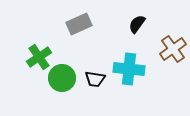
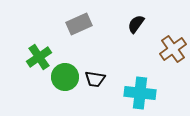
black semicircle: moved 1 px left
cyan cross: moved 11 px right, 24 px down
green circle: moved 3 px right, 1 px up
